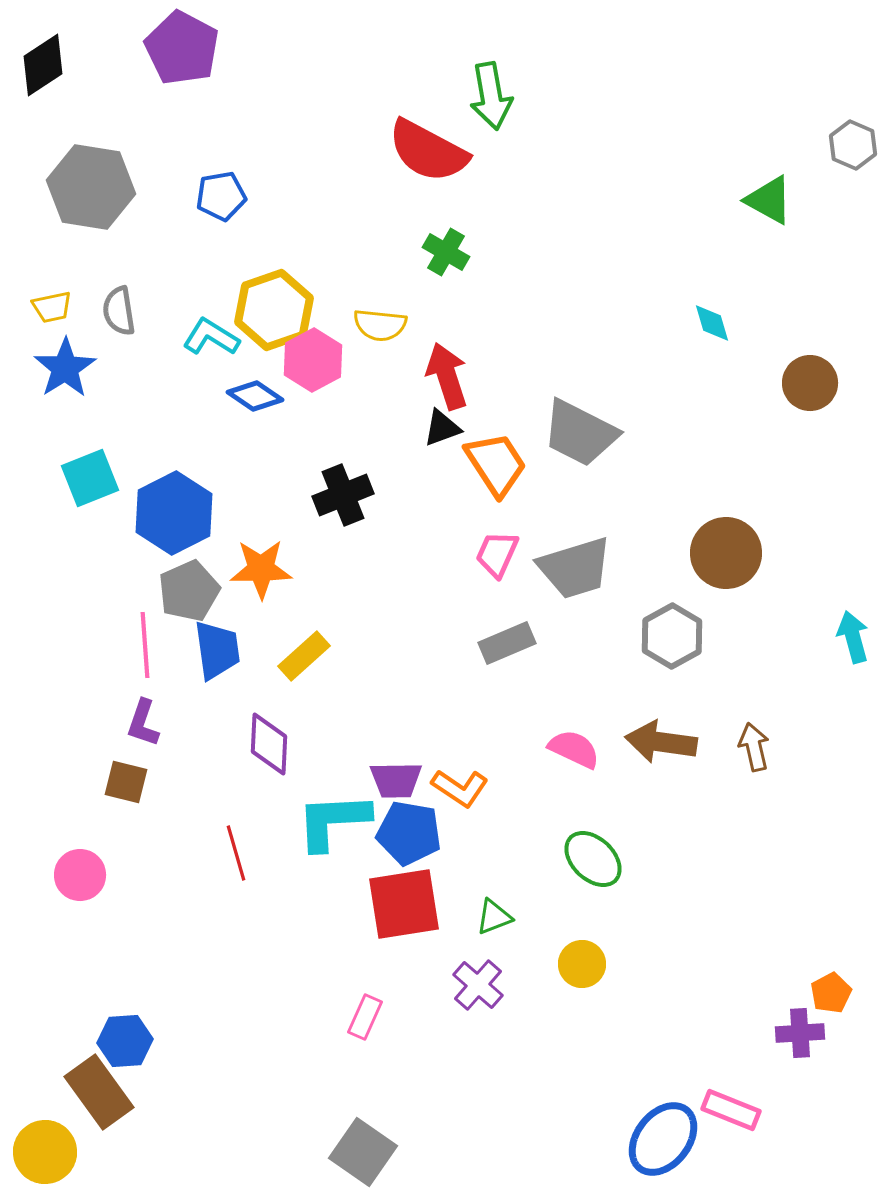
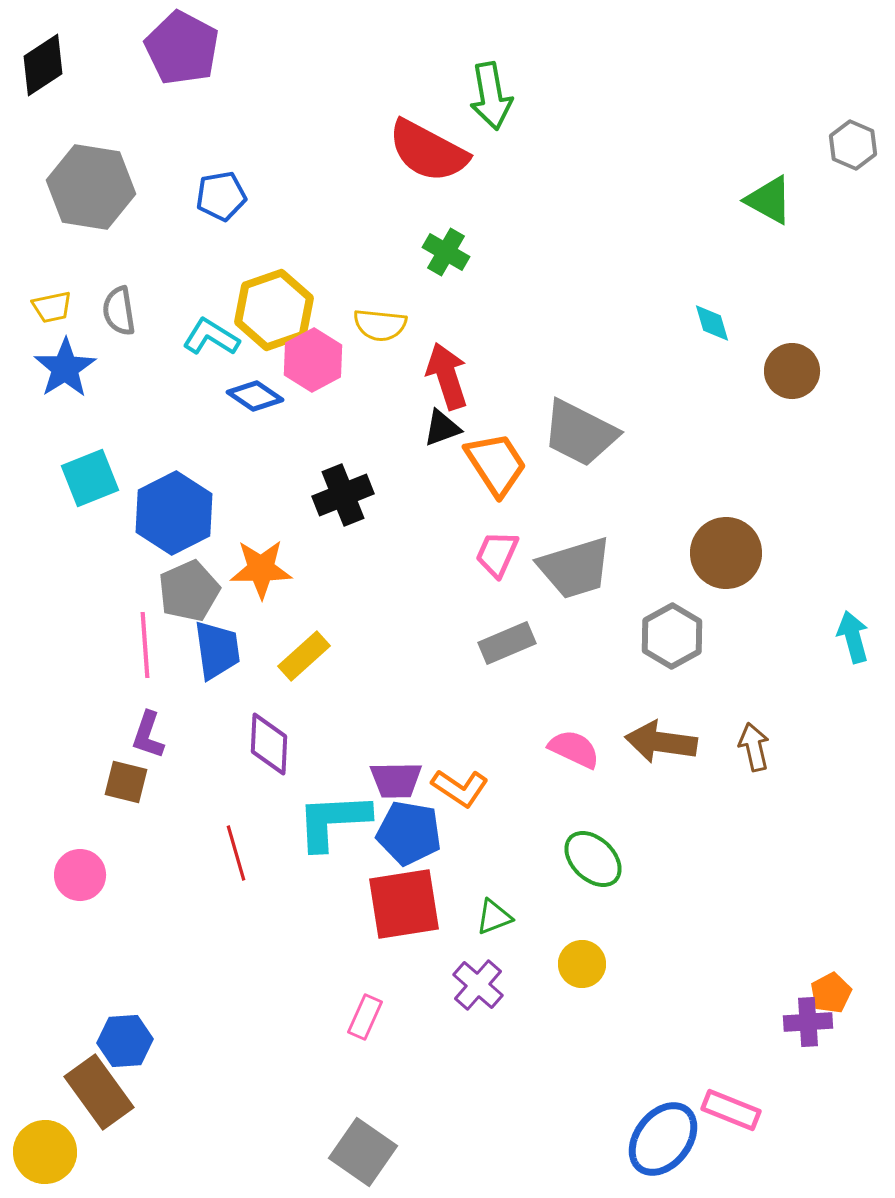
brown circle at (810, 383): moved 18 px left, 12 px up
purple L-shape at (143, 723): moved 5 px right, 12 px down
purple cross at (800, 1033): moved 8 px right, 11 px up
